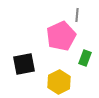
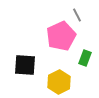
gray line: rotated 32 degrees counterclockwise
black square: moved 1 px right, 1 px down; rotated 15 degrees clockwise
